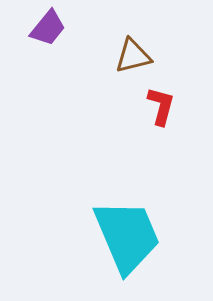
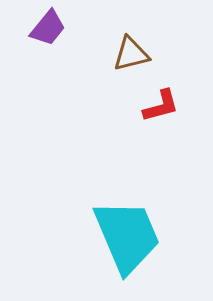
brown triangle: moved 2 px left, 2 px up
red L-shape: rotated 60 degrees clockwise
